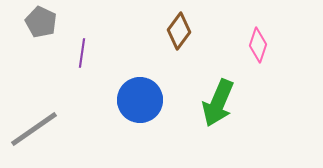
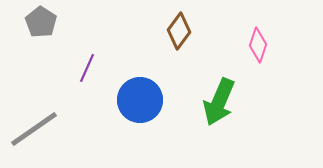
gray pentagon: rotated 8 degrees clockwise
purple line: moved 5 px right, 15 px down; rotated 16 degrees clockwise
green arrow: moved 1 px right, 1 px up
